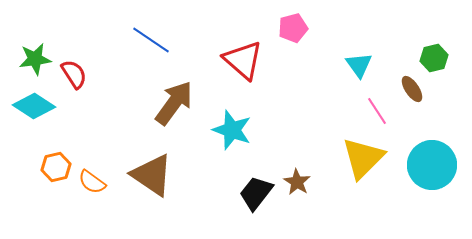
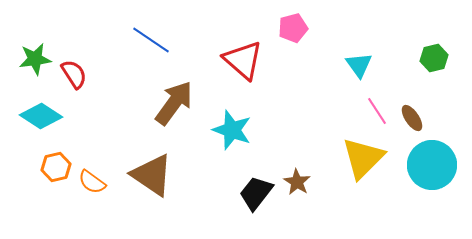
brown ellipse: moved 29 px down
cyan diamond: moved 7 px right, 10 px down
